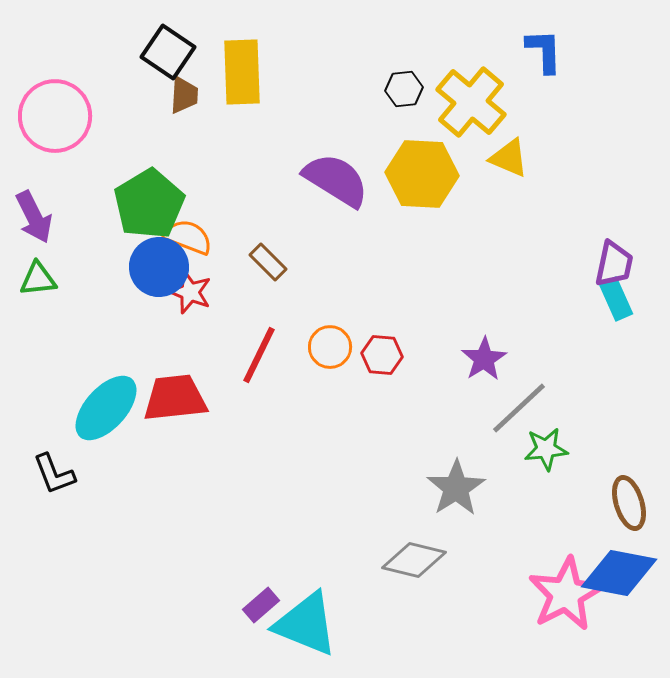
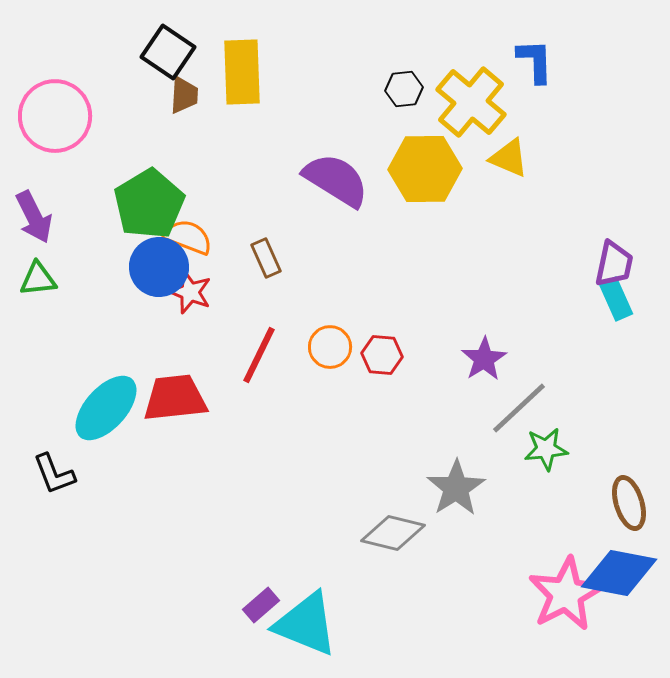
blue L-shape: moved 9 px left, 10 px down
yellow hexagon: moved 3 px right, 5 px up; rotated 4 degrees counterclockwise
brown rectangle: moved 2 px left, 4 px up; rotated 21 degrees clockwise
gray diamond: moved 21 px left, 27 px up
